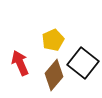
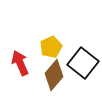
yellow pentagon: moved 2 px left, 7 px down
